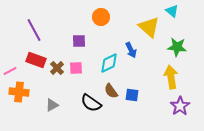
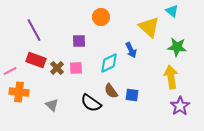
gray triangle: rotated 48 degrees counterclockwise
